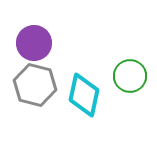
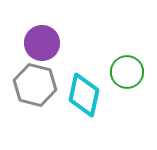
purple circle: moved 8 px right
green circle: moved 3 px left, 4 px up
